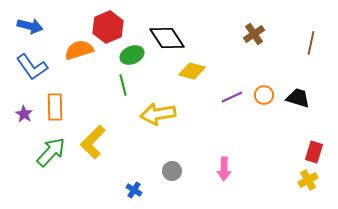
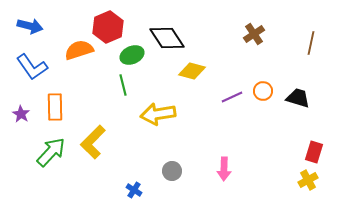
orange circle: moved 1 px left, 4 px up
purple star: moved 3 px left
